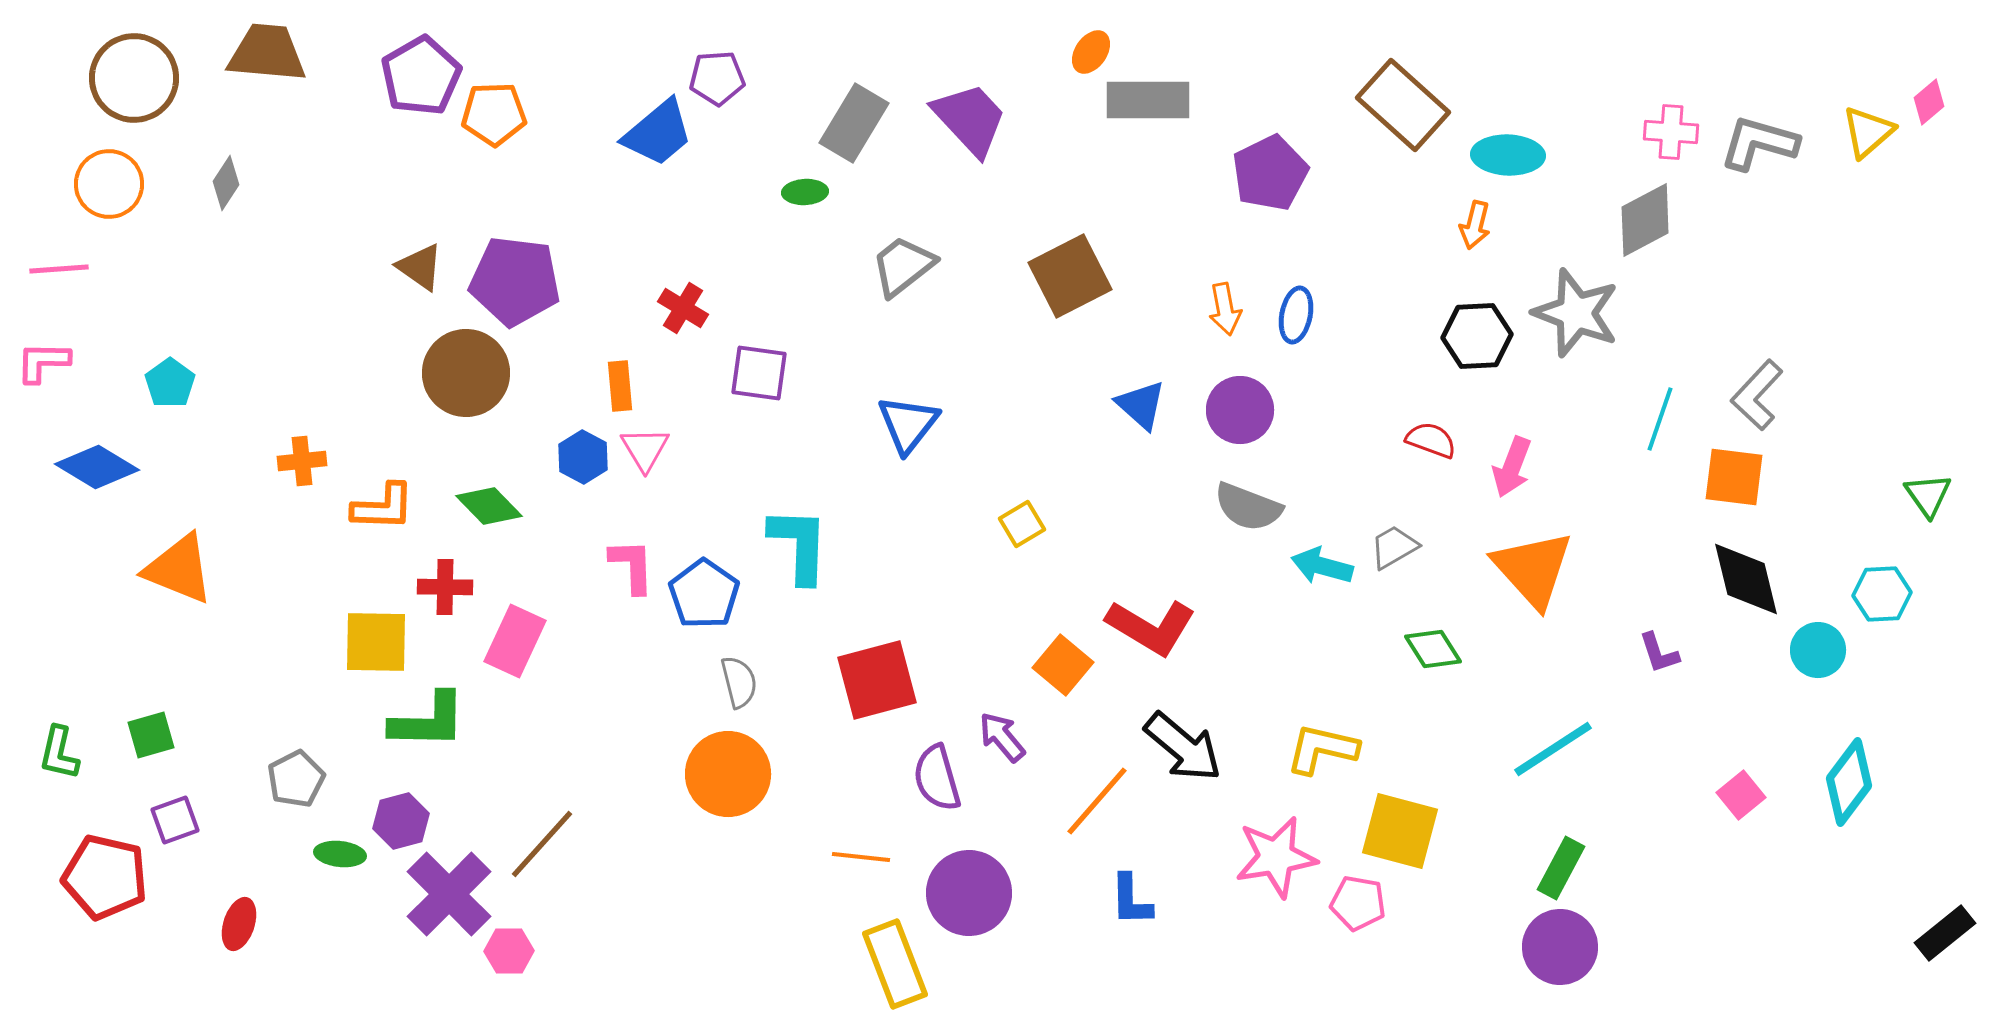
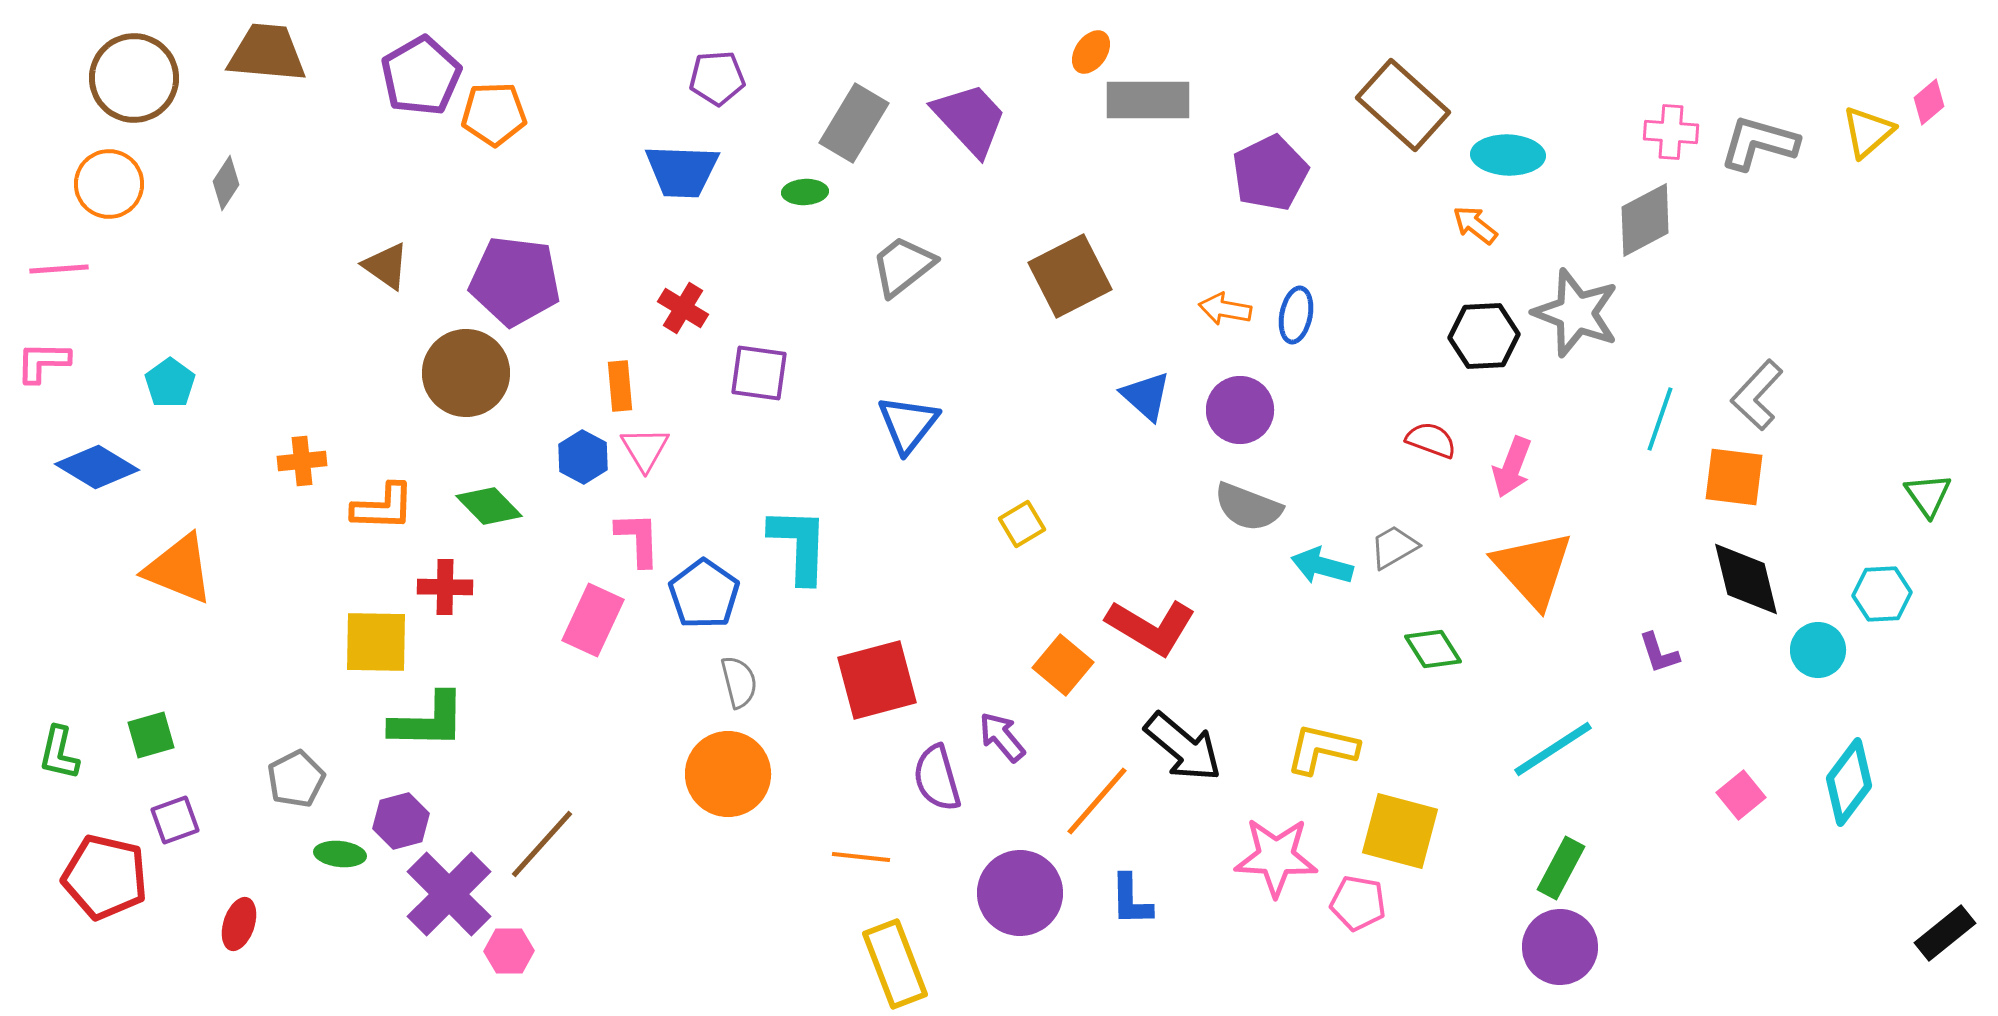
blue trapezoid at (658, 133): moved 24 px right, 38 px down; rotated 42 degrees clockwise
orange arrow at (1475, 225): rotated 114 degrees clockwise
brown triangle at (420, 267): moved 34 px left, 1 px up
orange arrow at (1225, 309): rotated 111 degrees clockwise
black hexagon at (1477, 336): moved 7 px right
blue triangle at (1141, 405): moved 5 px right, 9 px up
pink L-shape at (632, 566): moved 6 px right, 27 px up
pink rectangle at (515, 641): moved 78 px right, 21 px up
pink star at (1276, 857): rotated 12 degrees clockwise
purple circle at (969, 893): moved 51 px right
